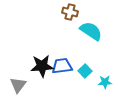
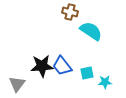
blue trapezoid: rotated 120 degrees counterclockwise
cyan square: moved 2 px right, 2 px down; rotated 32 degrees clockwise
gray triangle: moved 1 px left, 1 px up
